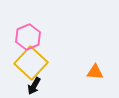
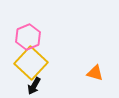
orange triangle: moved 1 px down; rotated 12 degrees clockwise
